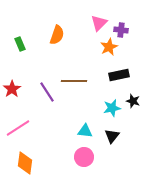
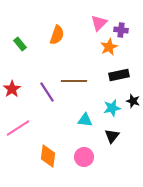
green rectangle: rotated 16 degrees counterclockwise
cyan triangle: moved 11 px up
orange diamond: moved 23 px right, 7 px up
